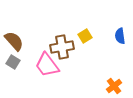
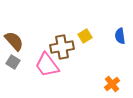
orange cross: moved 2 px left, 2 px up
